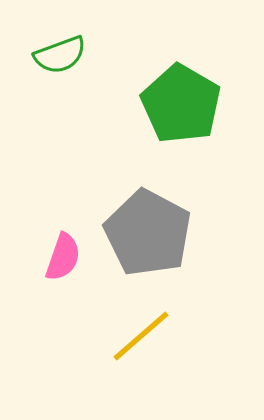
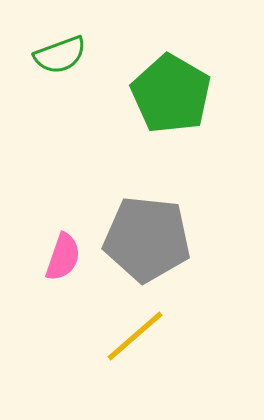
green pentagon: moved 10 px left, 10 px up
gray pentagon: moved 1 px left, 6 px down; rotated 22 degrees counterclockwise
yellow line: moved 6 px left
